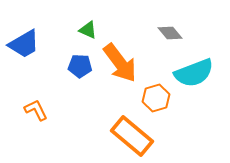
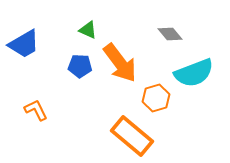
gray diamond: moved 1 px down
